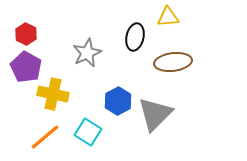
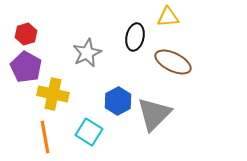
red hexagon: rotated 15 degrees clockwise
brown ellipse: rotated 33 degrees clockwise
gray triangle: moved 1 px left
cyan square: moved 1 px right
orange line: rotated 60 degrees counterclockwise
